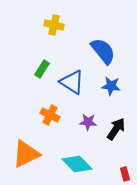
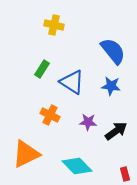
blue semicircle: moved 10 px right
black arrow: moved 2 px down; rotated 20 degrees clockwise
cyan diamond: moved 2 px down
